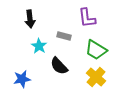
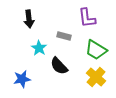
black arrow: moved 1 px left
cyan star: moved 2 px down
